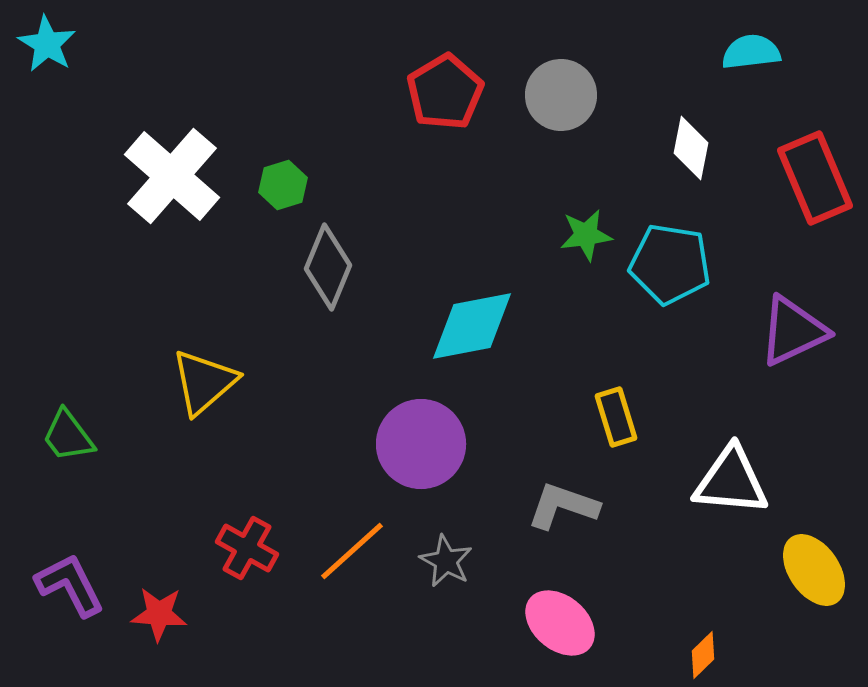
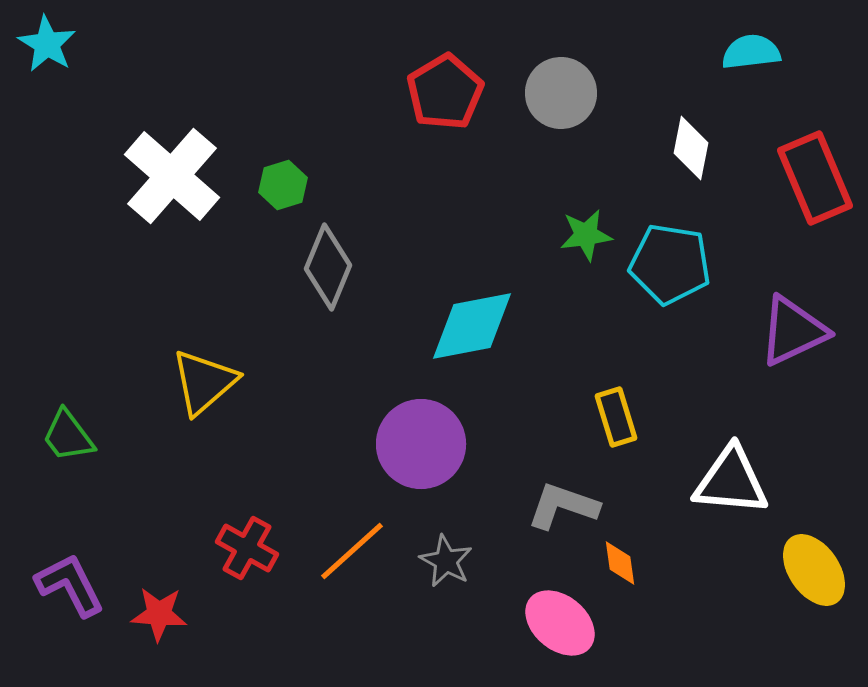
gray circle: moved 2 px up
orange diamond: moved 83 px left, 92 px up; rotated 54 degrees counterclockwise
